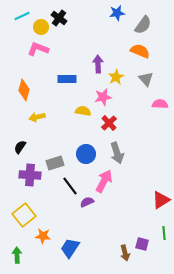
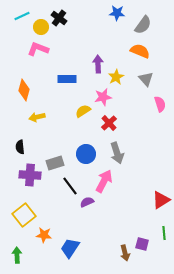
blue star: rotated 14 degrees clockwise
pink semicircle: rotated 70 degrees clockwise
yellow semicircle: rotated 42 degrees counterclockwise
black semicircle: rotated 40 degrees counterclockwise
orange star: moved 1 px right, 1 px up
